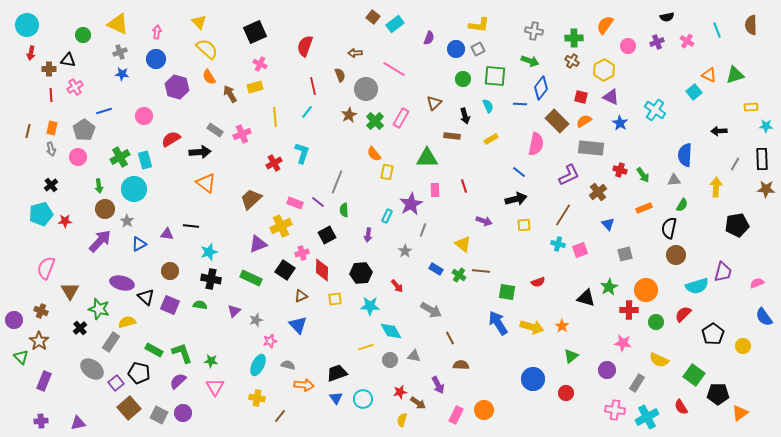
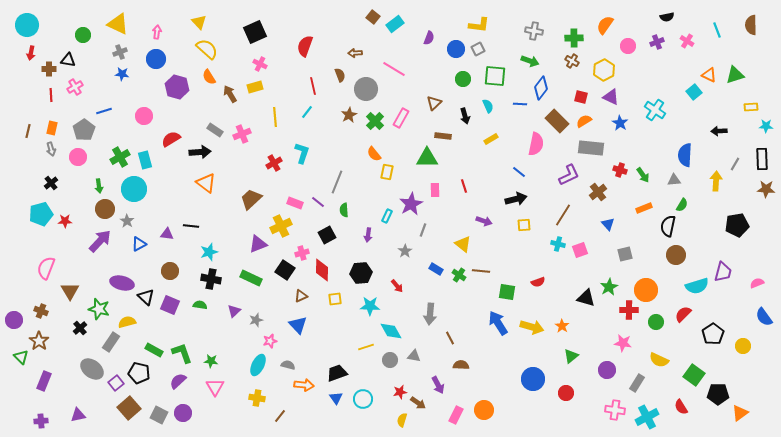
brown rectangle at (452, 136): moved 9 px left
black cross at (51, 185): moved 2 px up
yellow arrow at (716, 187): moved 6 px up
black semicircle at (669, 228): moved 1 px left, 2 px up
gray arrow at (431, 310): moved 1 px left, 4 px down; rotated 65 degrees clockwise
purple triangle at (78, 423): moved 8 px up
